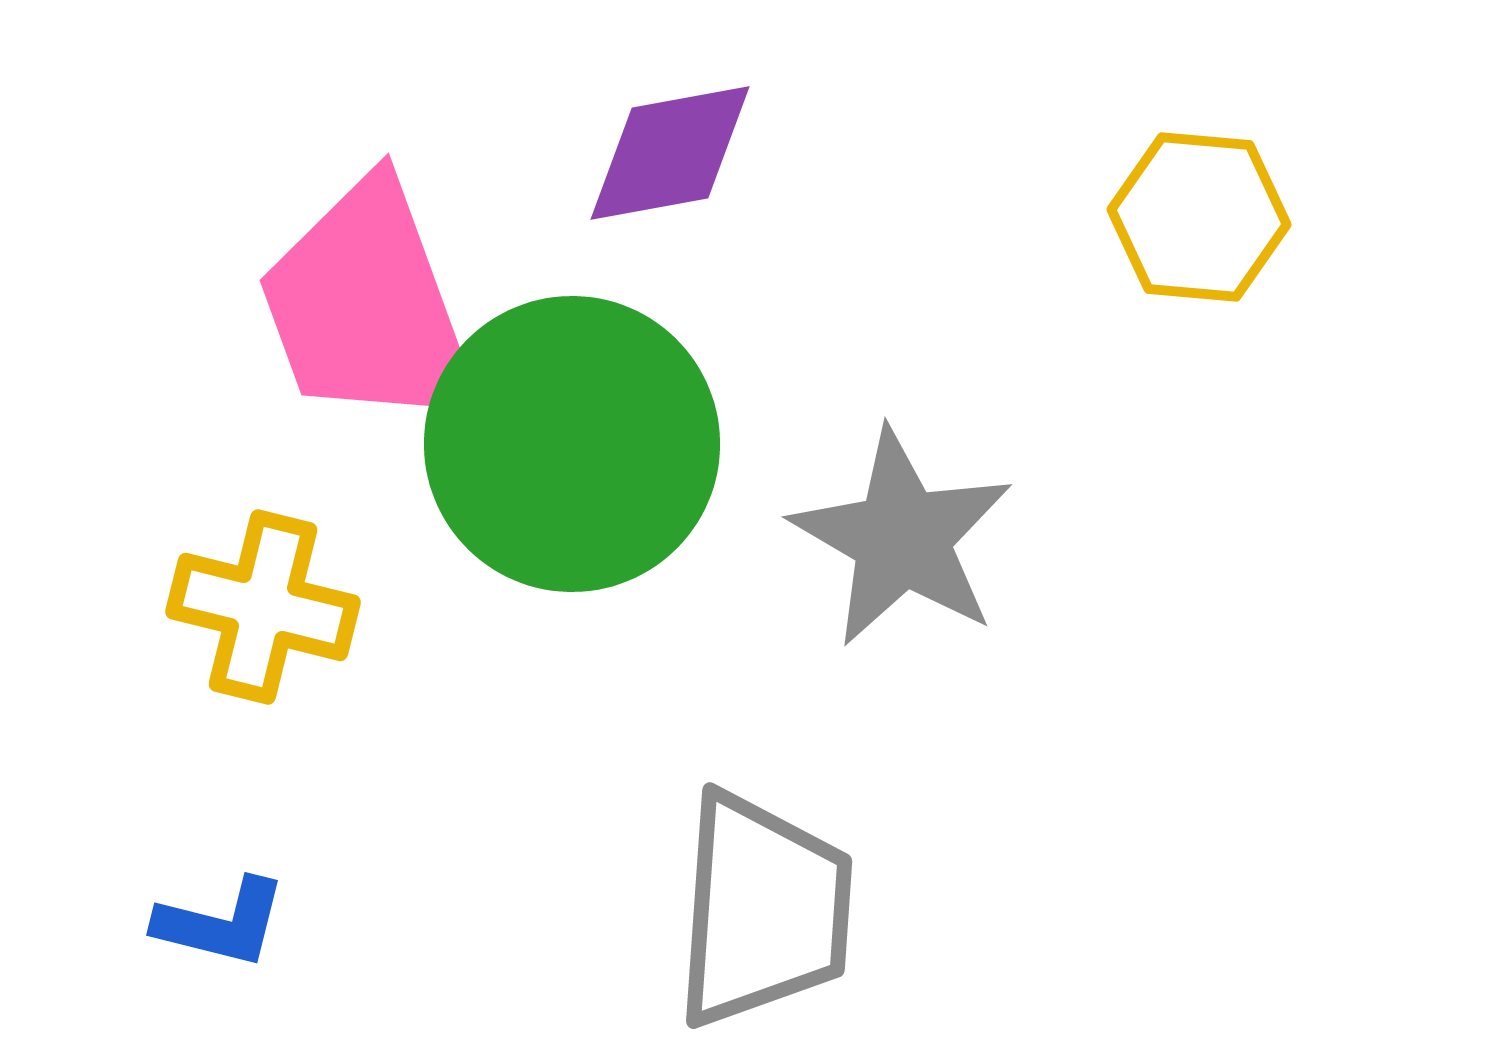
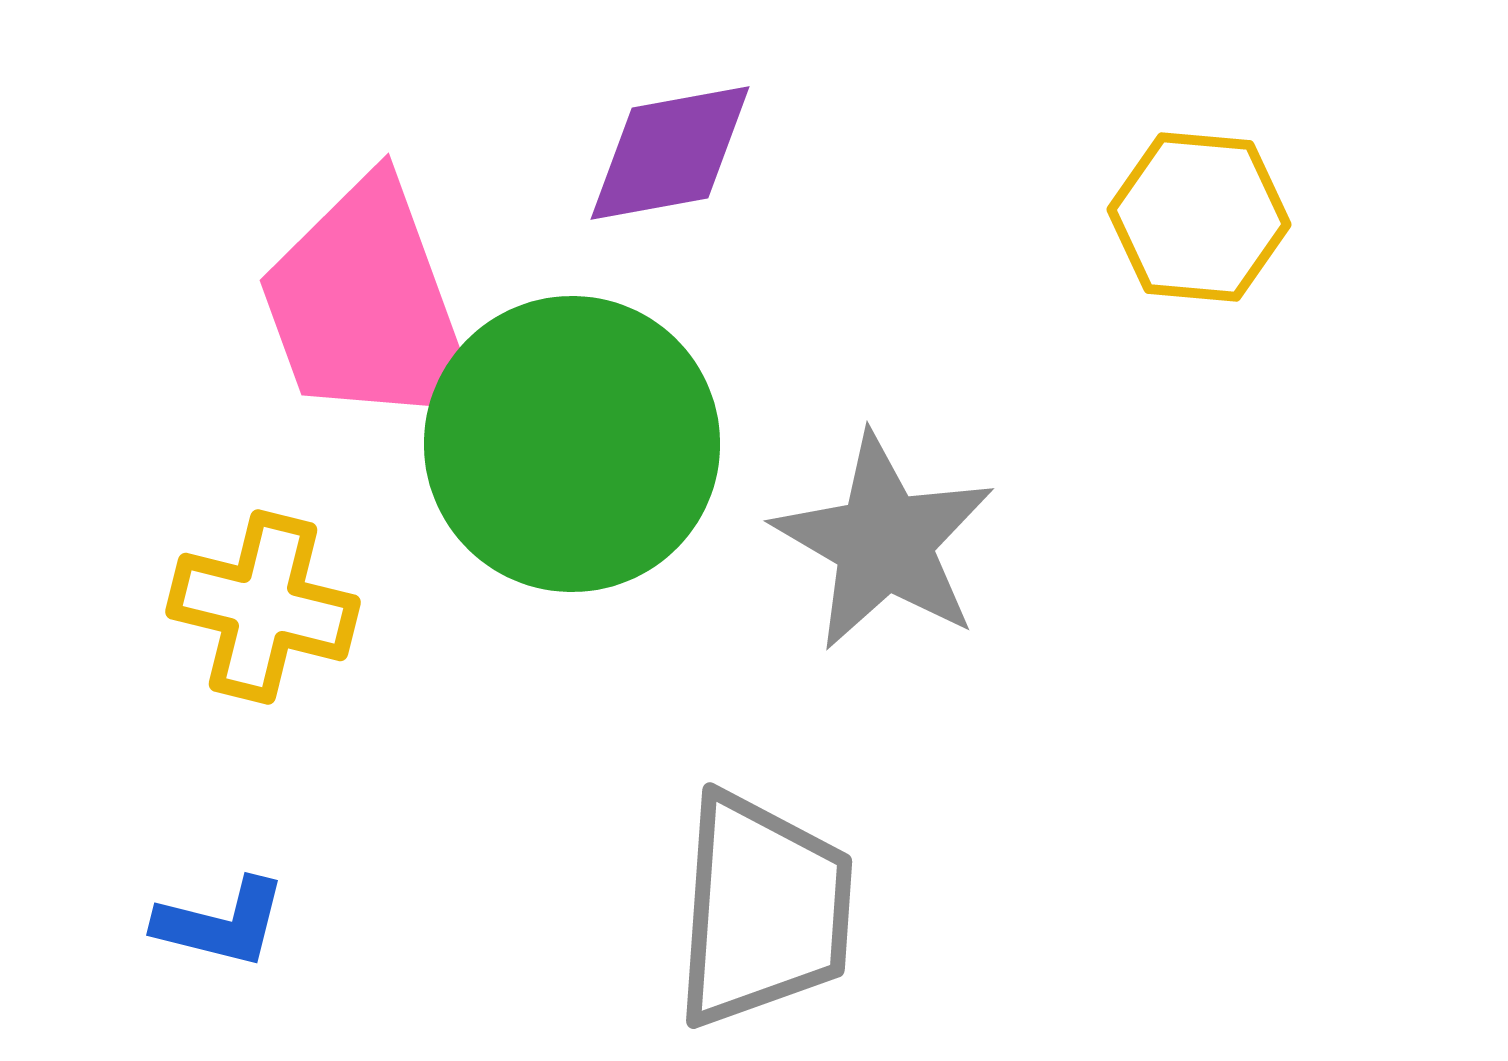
gray star: moved 18 px left, 4 px down
